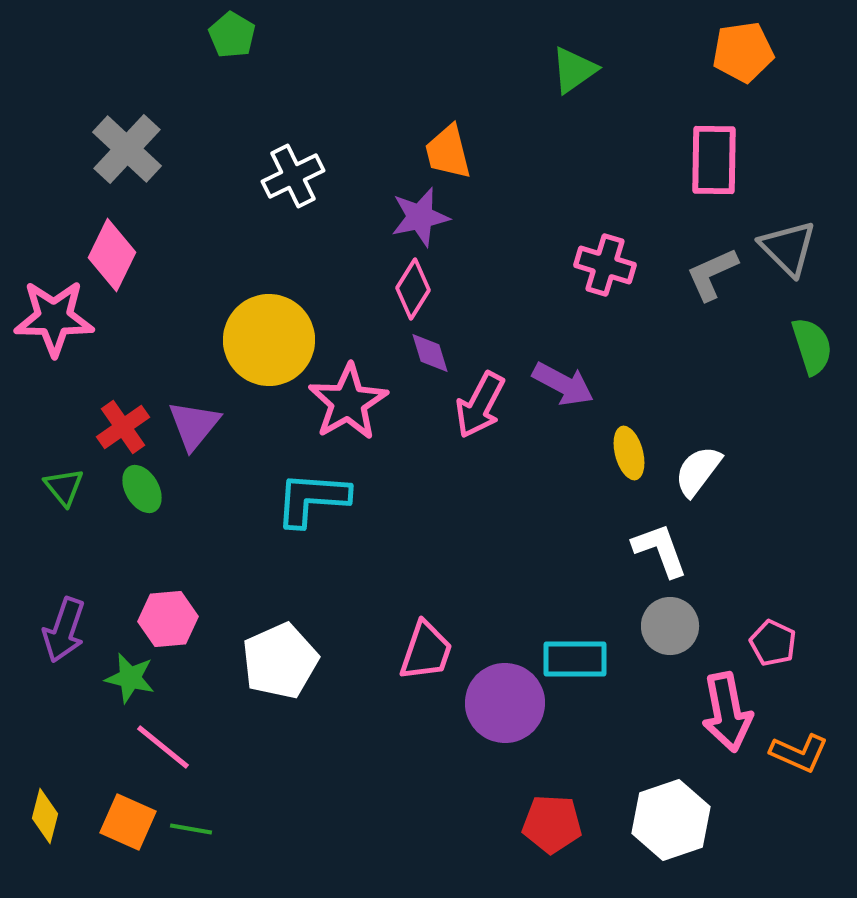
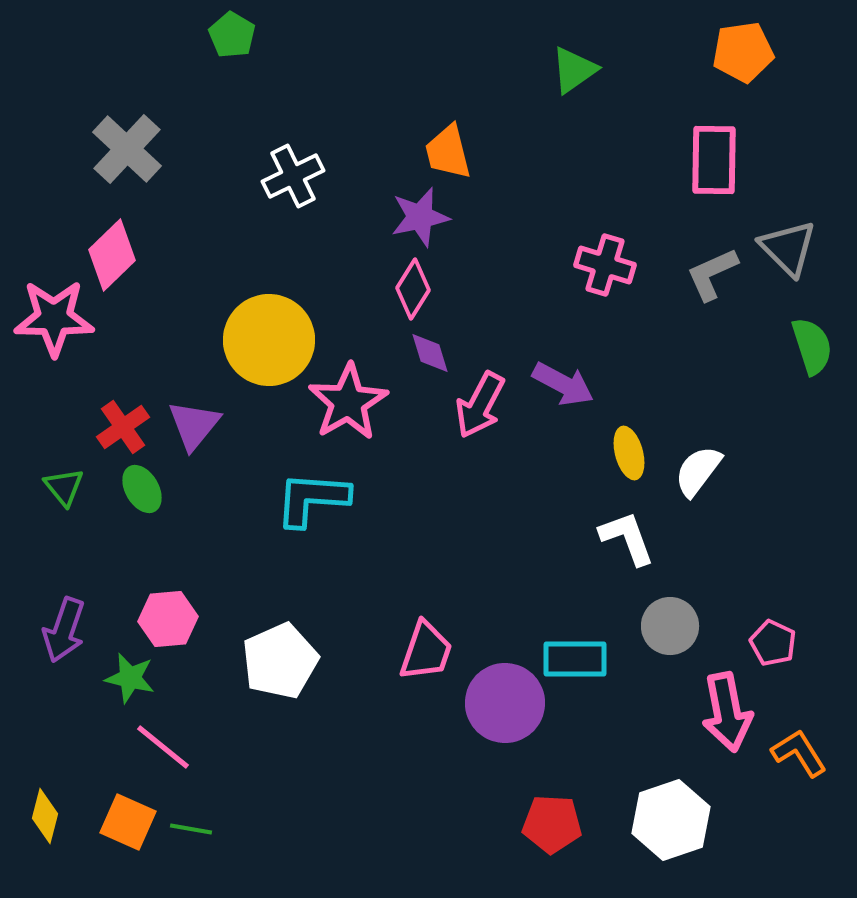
pink diamond at (112, 255): rotated 20 degrees clockwise
white L-shape at (660, 550): moved 33 px left, 12 px up
orange L-shape at (799, 753): rotated 146 degrees counterclockwise
